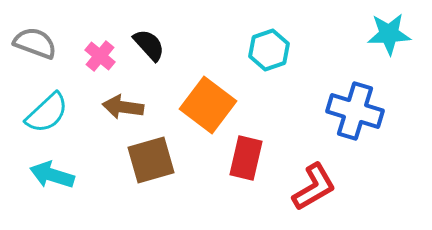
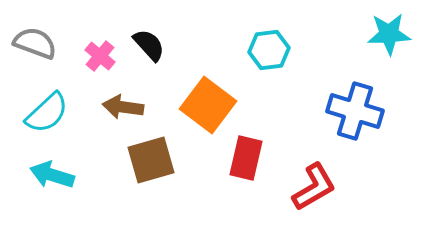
cyan hexagon: rotated 12 degrees clockwise
